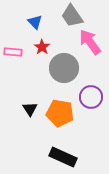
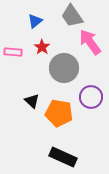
blue triangle: moved 1 px up; rotated 35 degrees clockwise
black triangle: moved 2 px right, 8 px up; rotated 14 degrees counterclockwise
orange pentagon: moved 1 px left
